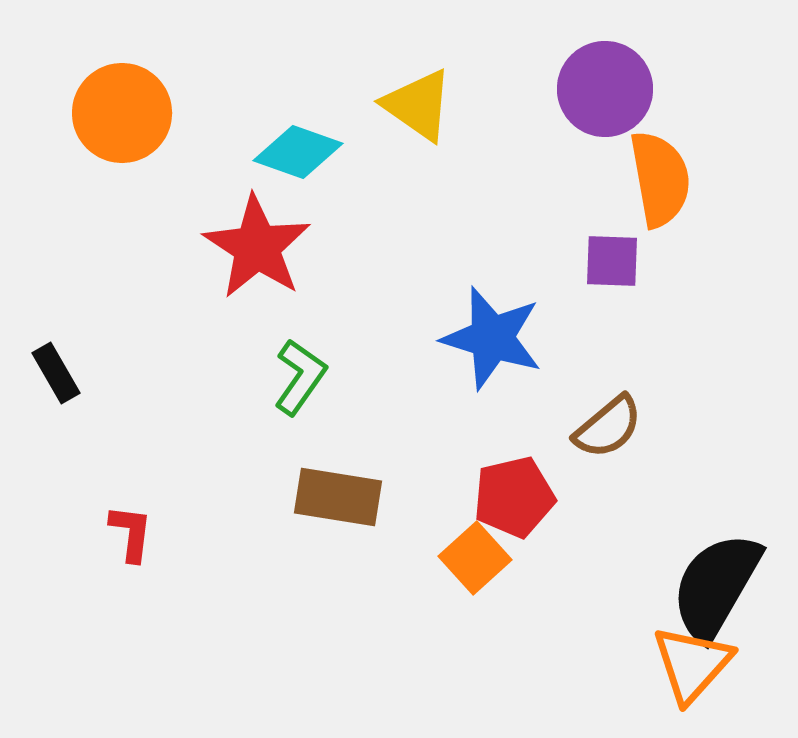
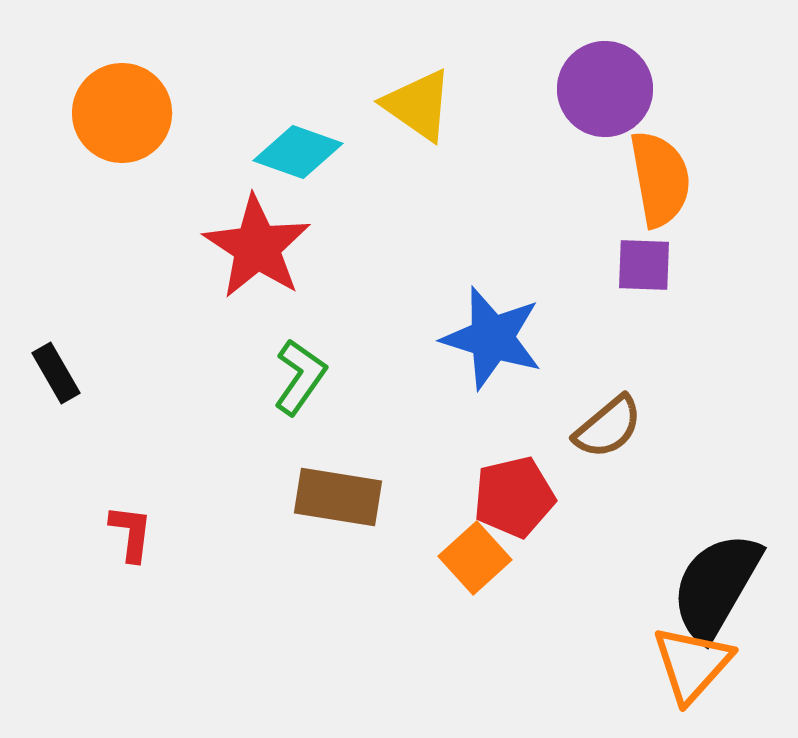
purple square: moved 32 px right, 4 px down
